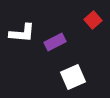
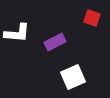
red square: moved 1 px left, 2 px up; rotated 30 degrees counterclockwise
white L-shape: moved 5 px left
